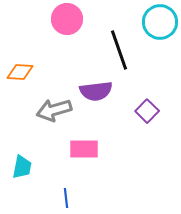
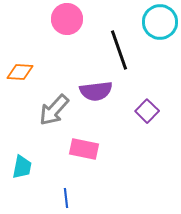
gray arrow: rotated 32 degrees counterclockwise
pink rectangle: rotated 12 degrees clockwise
